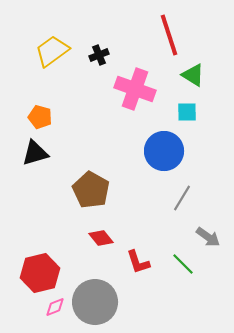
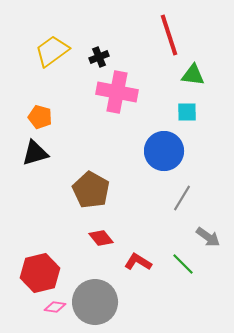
black cross: moved 2 px down
green triangle: rotated 25 degrees counterclockwise
pink cross: moved 18 px left, 3 px down; rotated 9 degrees counterclockwise
red L-shape: rotated 140 degrees clockwise
pink diamond: rotated 30 degrees clockwise
